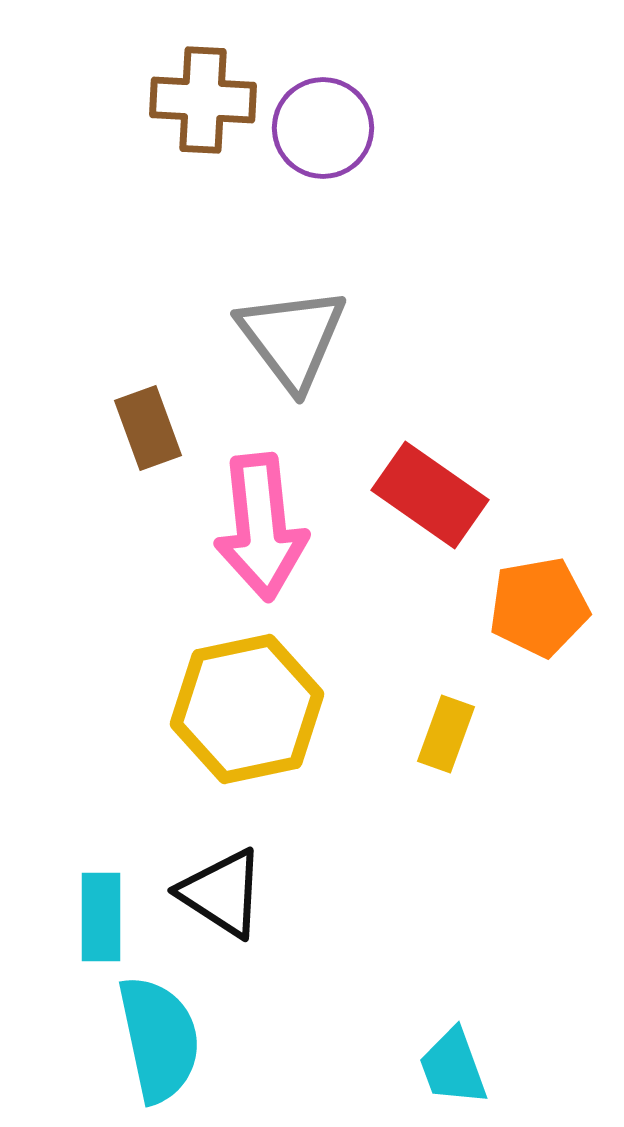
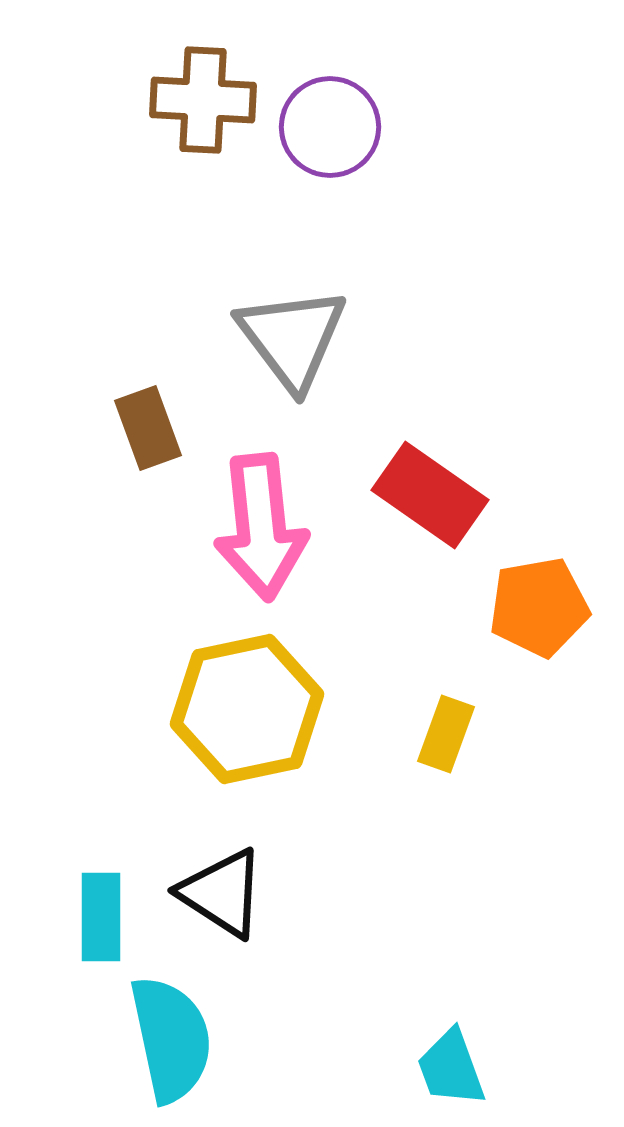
purple circle: moved 7 px right, 1 px up
cyan semicircle: moved 12 px right
cyan trapezoid: moved 2 px left, 1 px down
